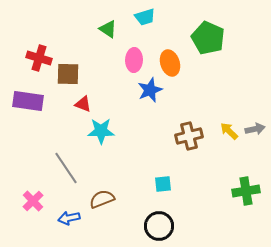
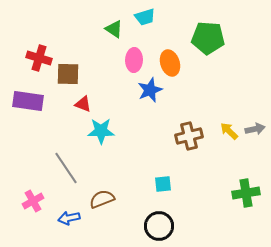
green triangle: moved 6 px right
green pentagon: rotated 20 degrees counterclockwise
green cross: moved 2 px down
pink cross: rotated 15 degrees clockwise
